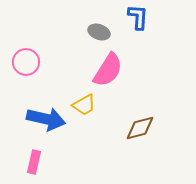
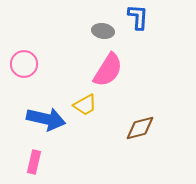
gray ellipse: moved 4 px right, 1 px up; rotated 10 degrees counterclockwise
pink circle: moved 2 px left, 2 px down
yellow trapezoid: moved 1 px right
